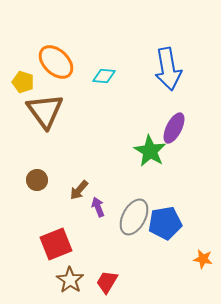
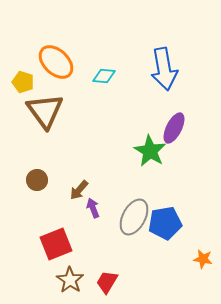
blue arrow: moved 4 px left
purple arrow: moved 5 px left, 1 px down
